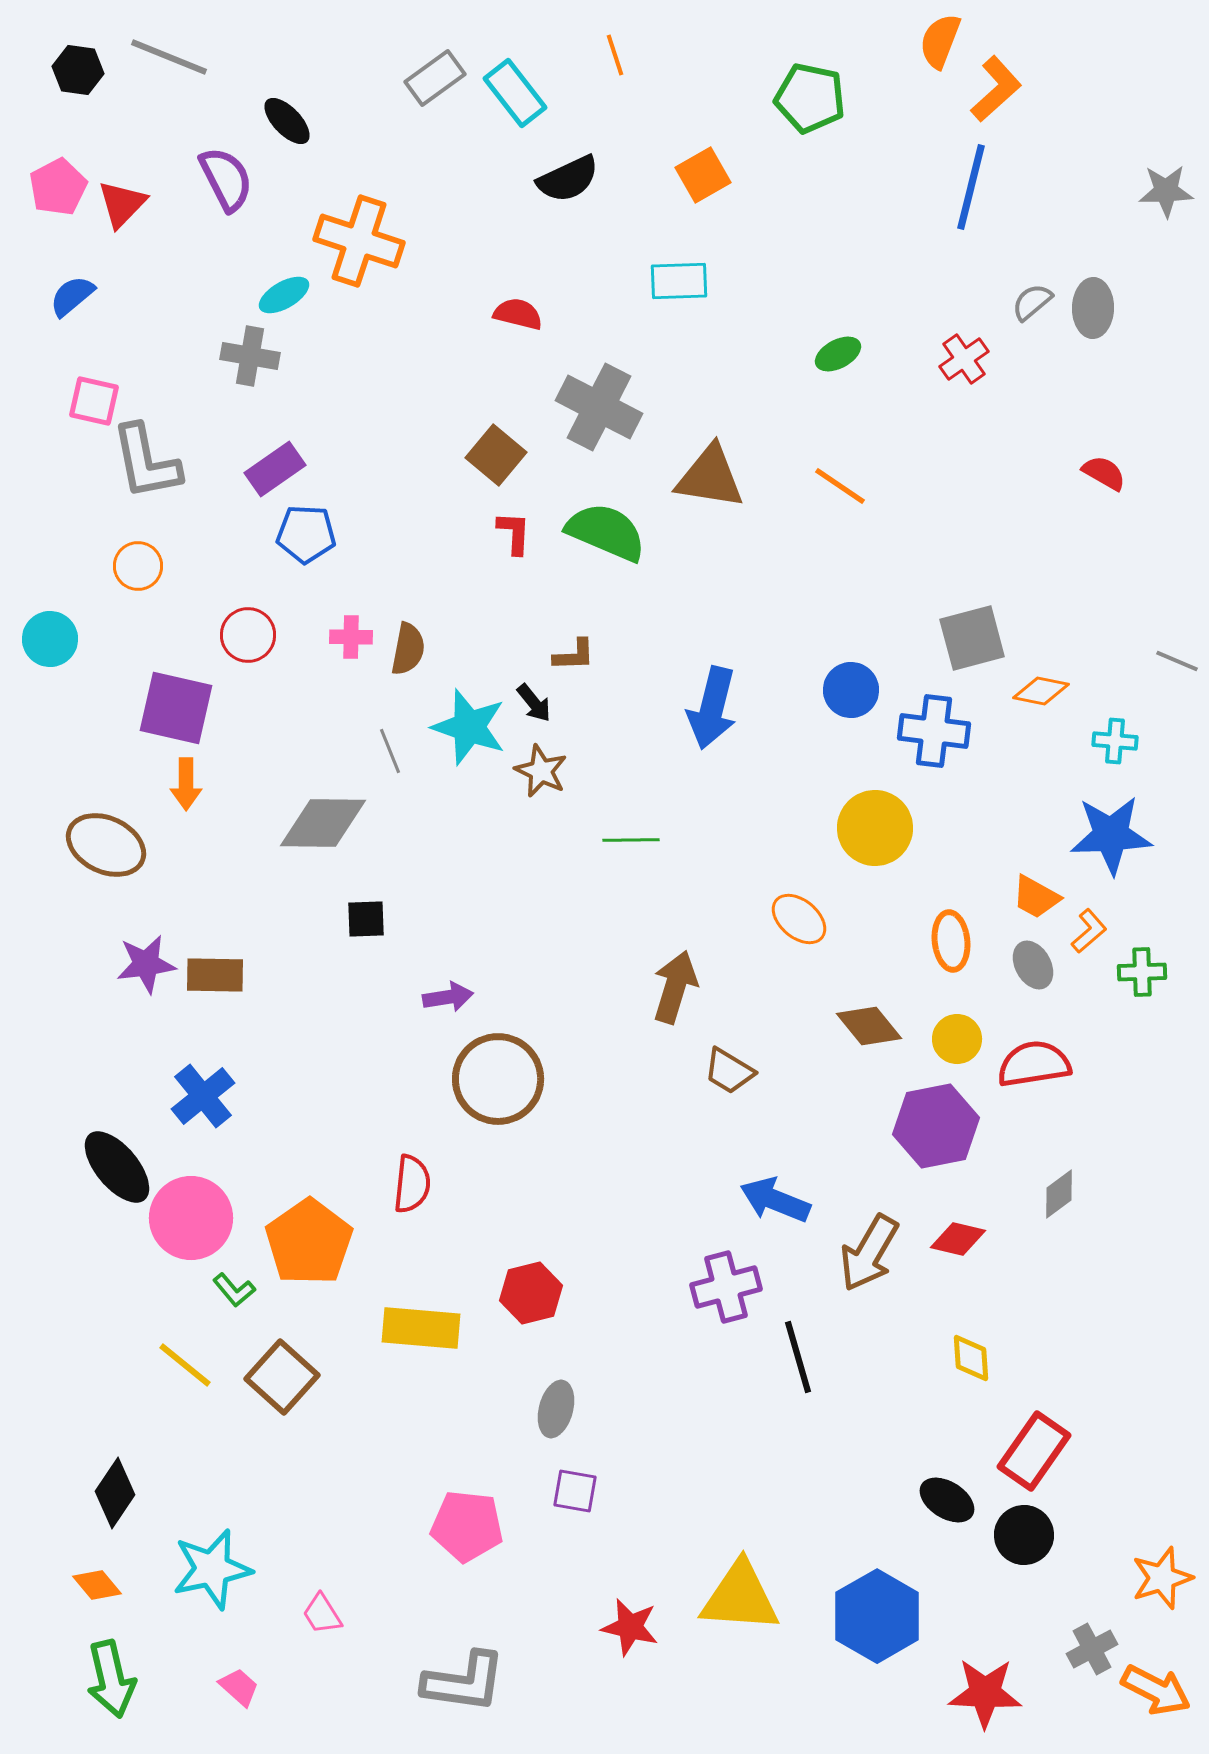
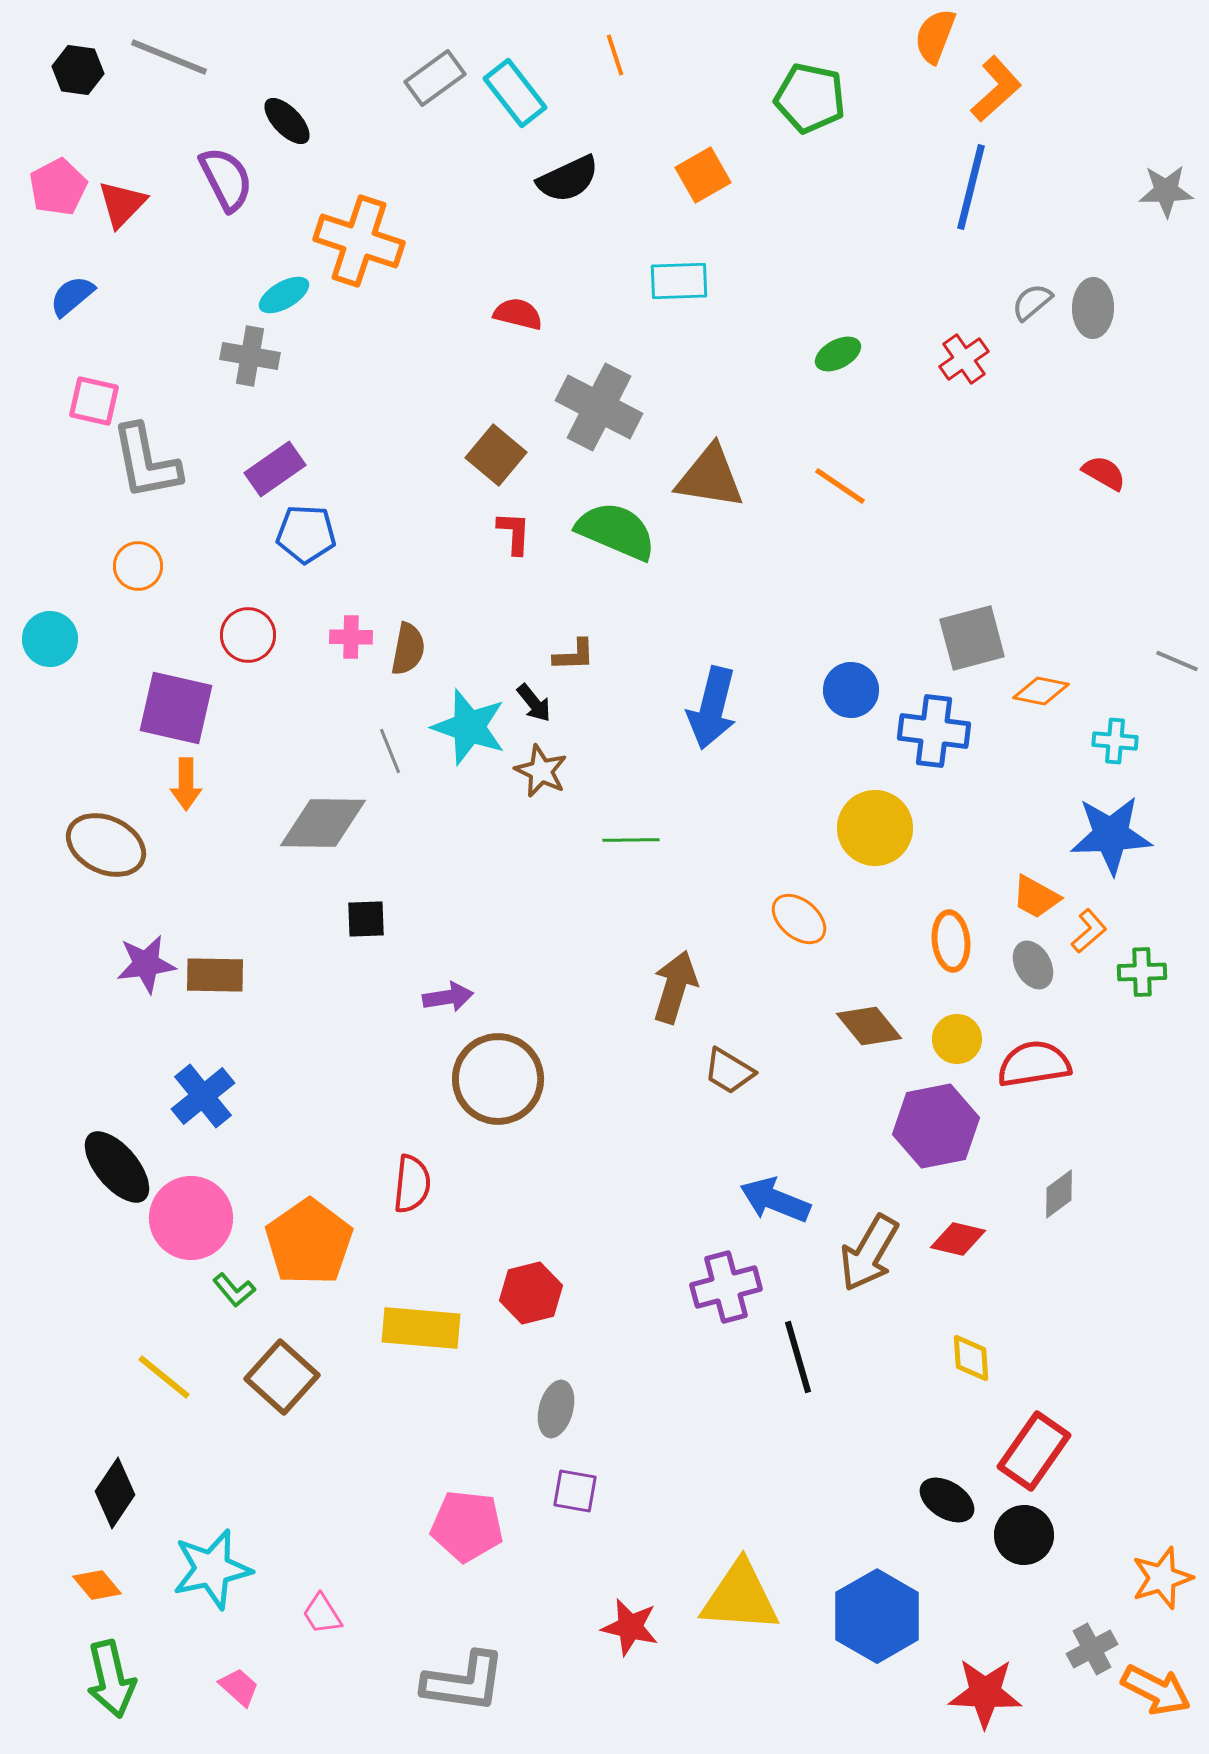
orange semicircle at (940, 41): moved 5 px left, 5 px up
green semicircle at (606, 532): moved 10 px right, 1 px up
yellow line at (185, 1365): moved 21 px left, 12 px down
